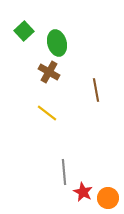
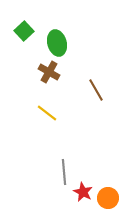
brown line: rotated 20 degrees counterclockwise
